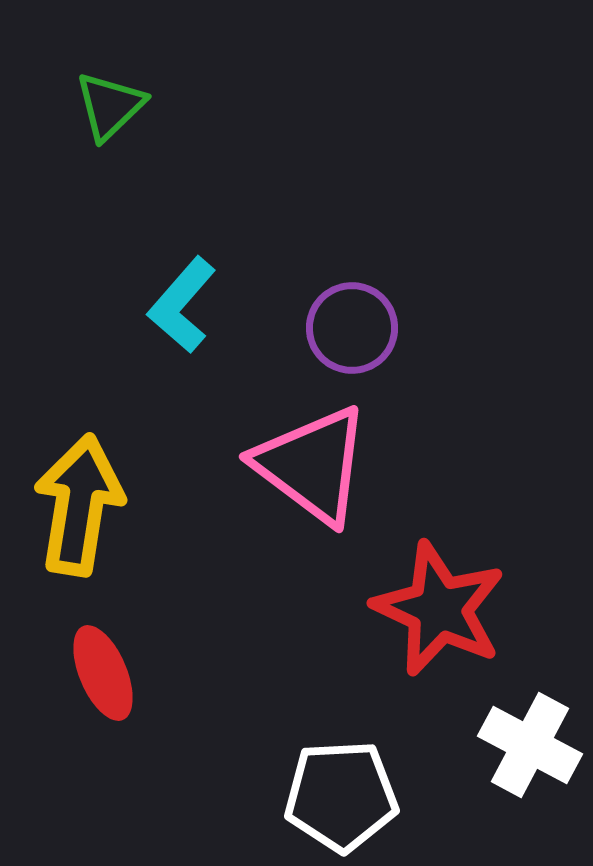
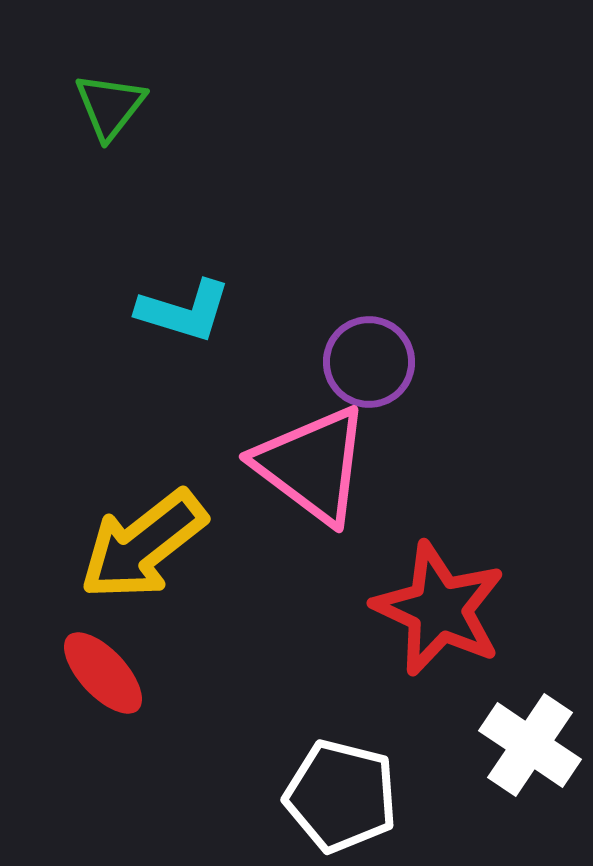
green triangle: rotated 8 degrees counterclockwise
cyan L-shape: moved 2 px right, 6 px down; rotated 114 degrees counterclockwise
purple circle: moved 17 px right, 34 px down
yellow arrow: moved 64 px right, 40 px down; rotated 137 degrees counterclockwise
red ellipse: rotated 20 degrees counterclockwise
white cross: rotated 6 degrees clockwise
white pentagon: rotated 17 degrees clockwise
